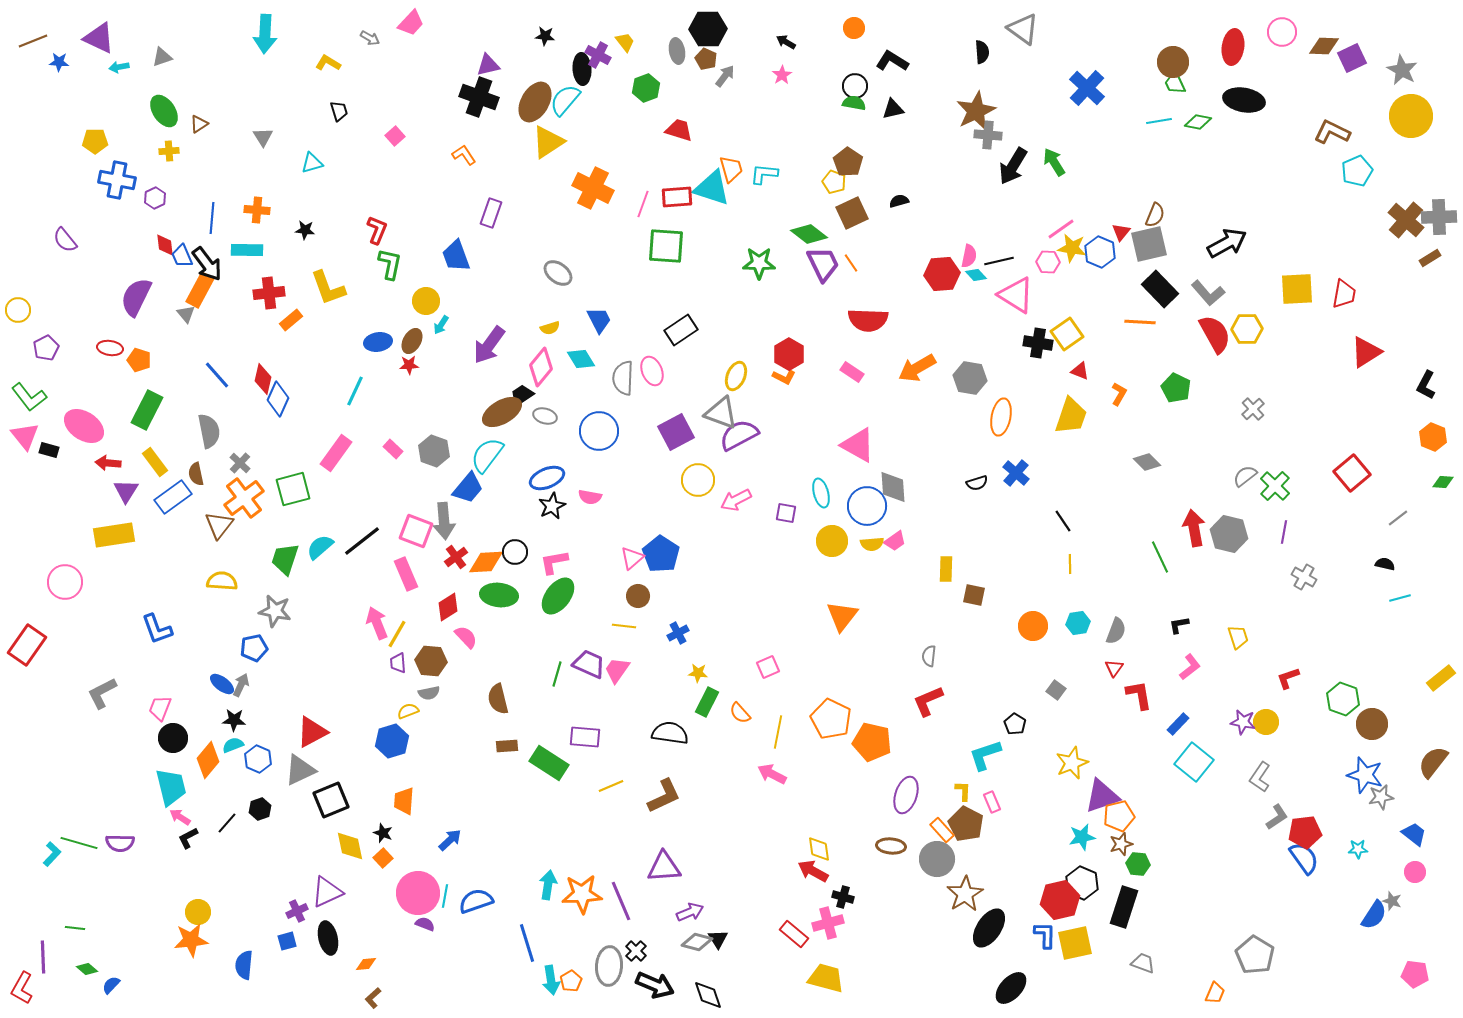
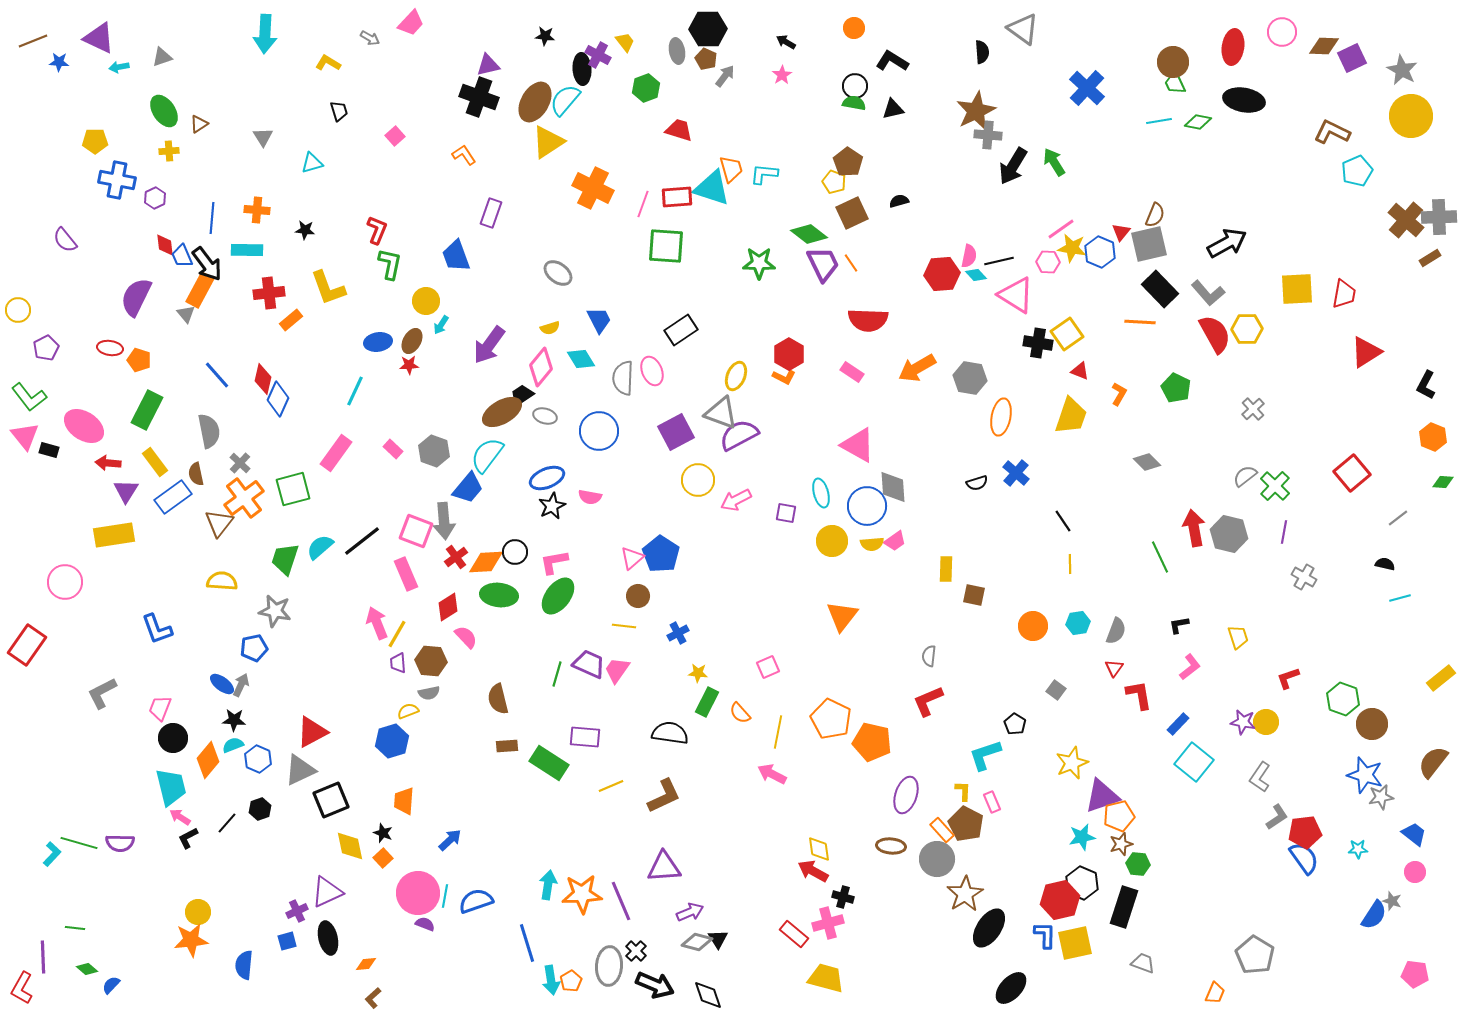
brown triangle at (219, 525): moved 2 px up
